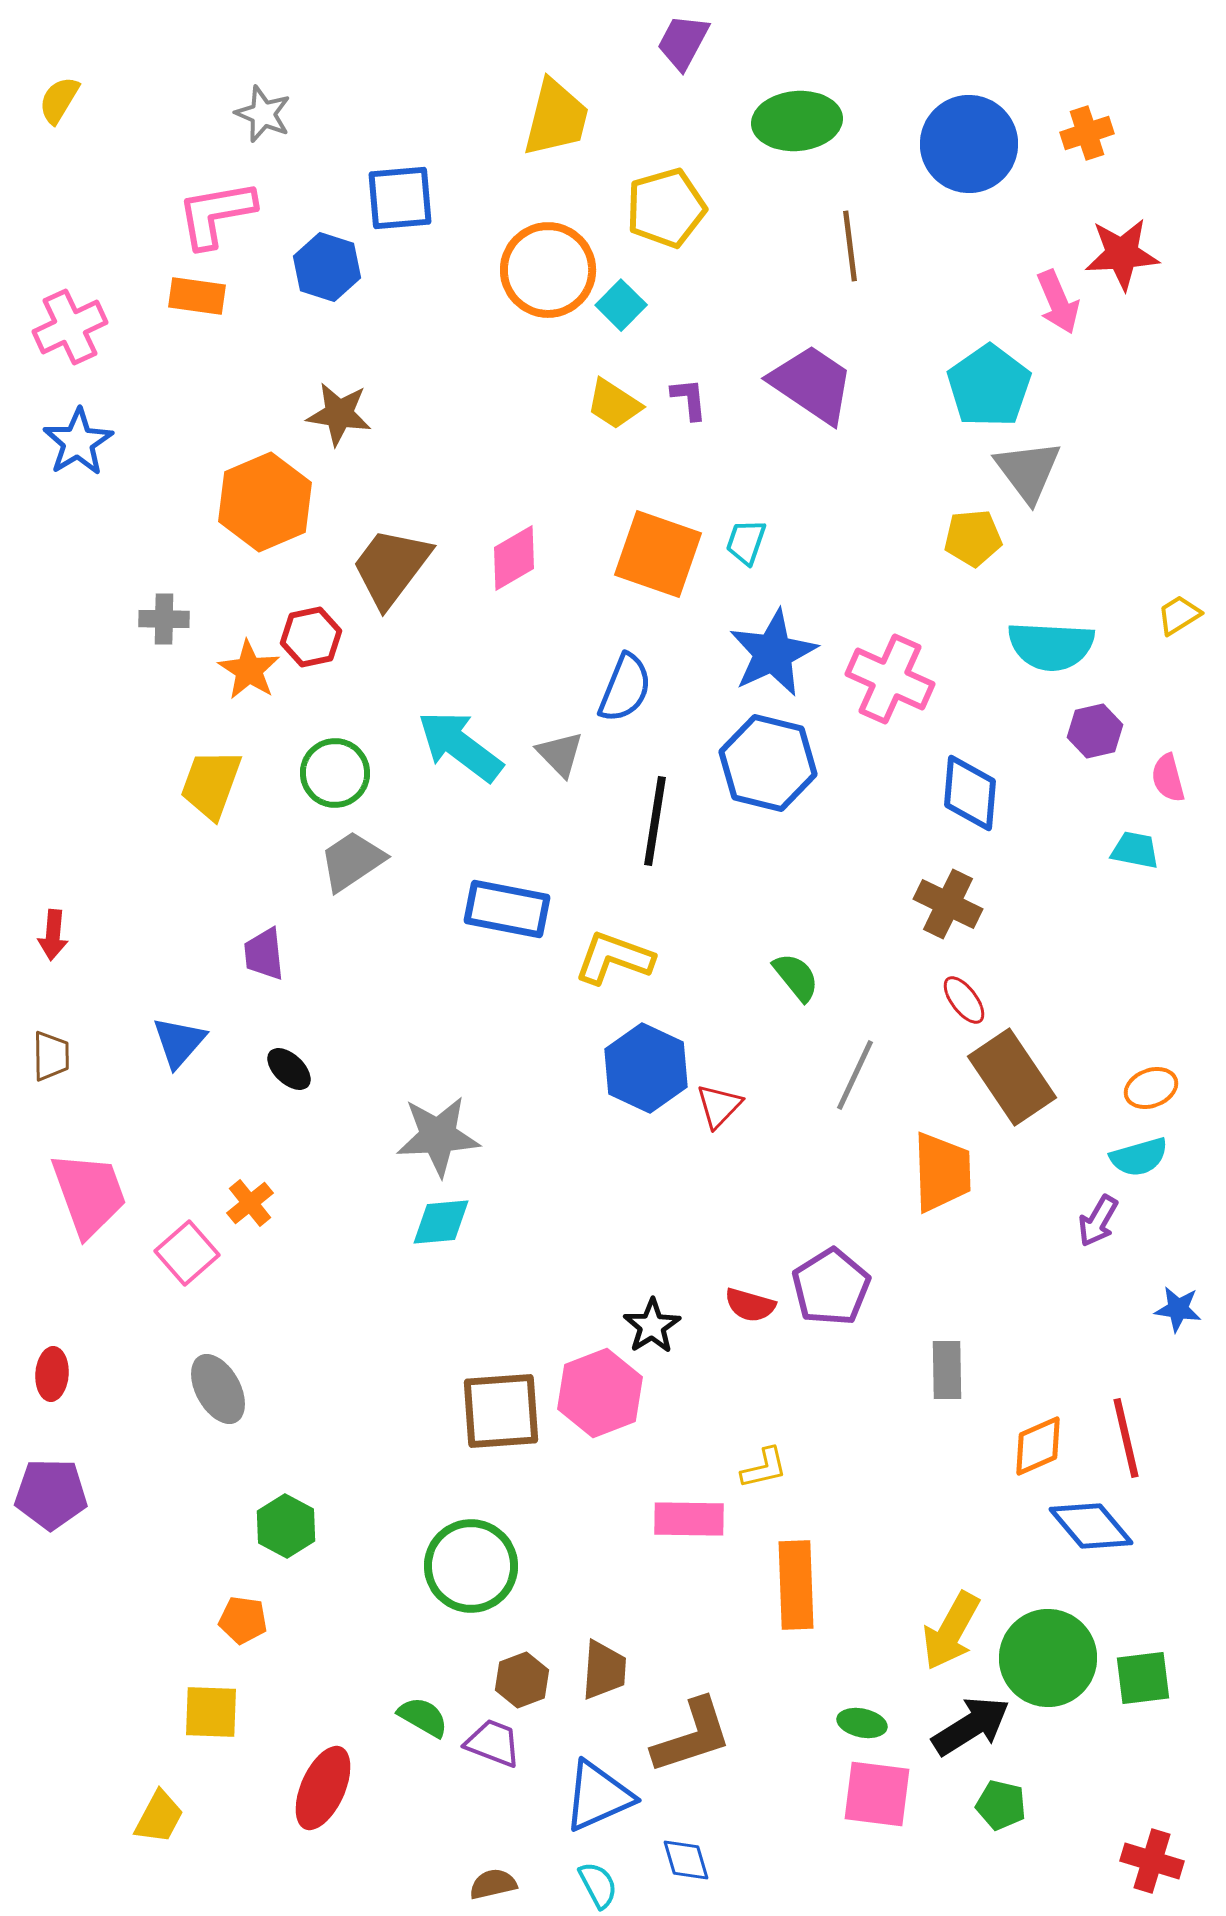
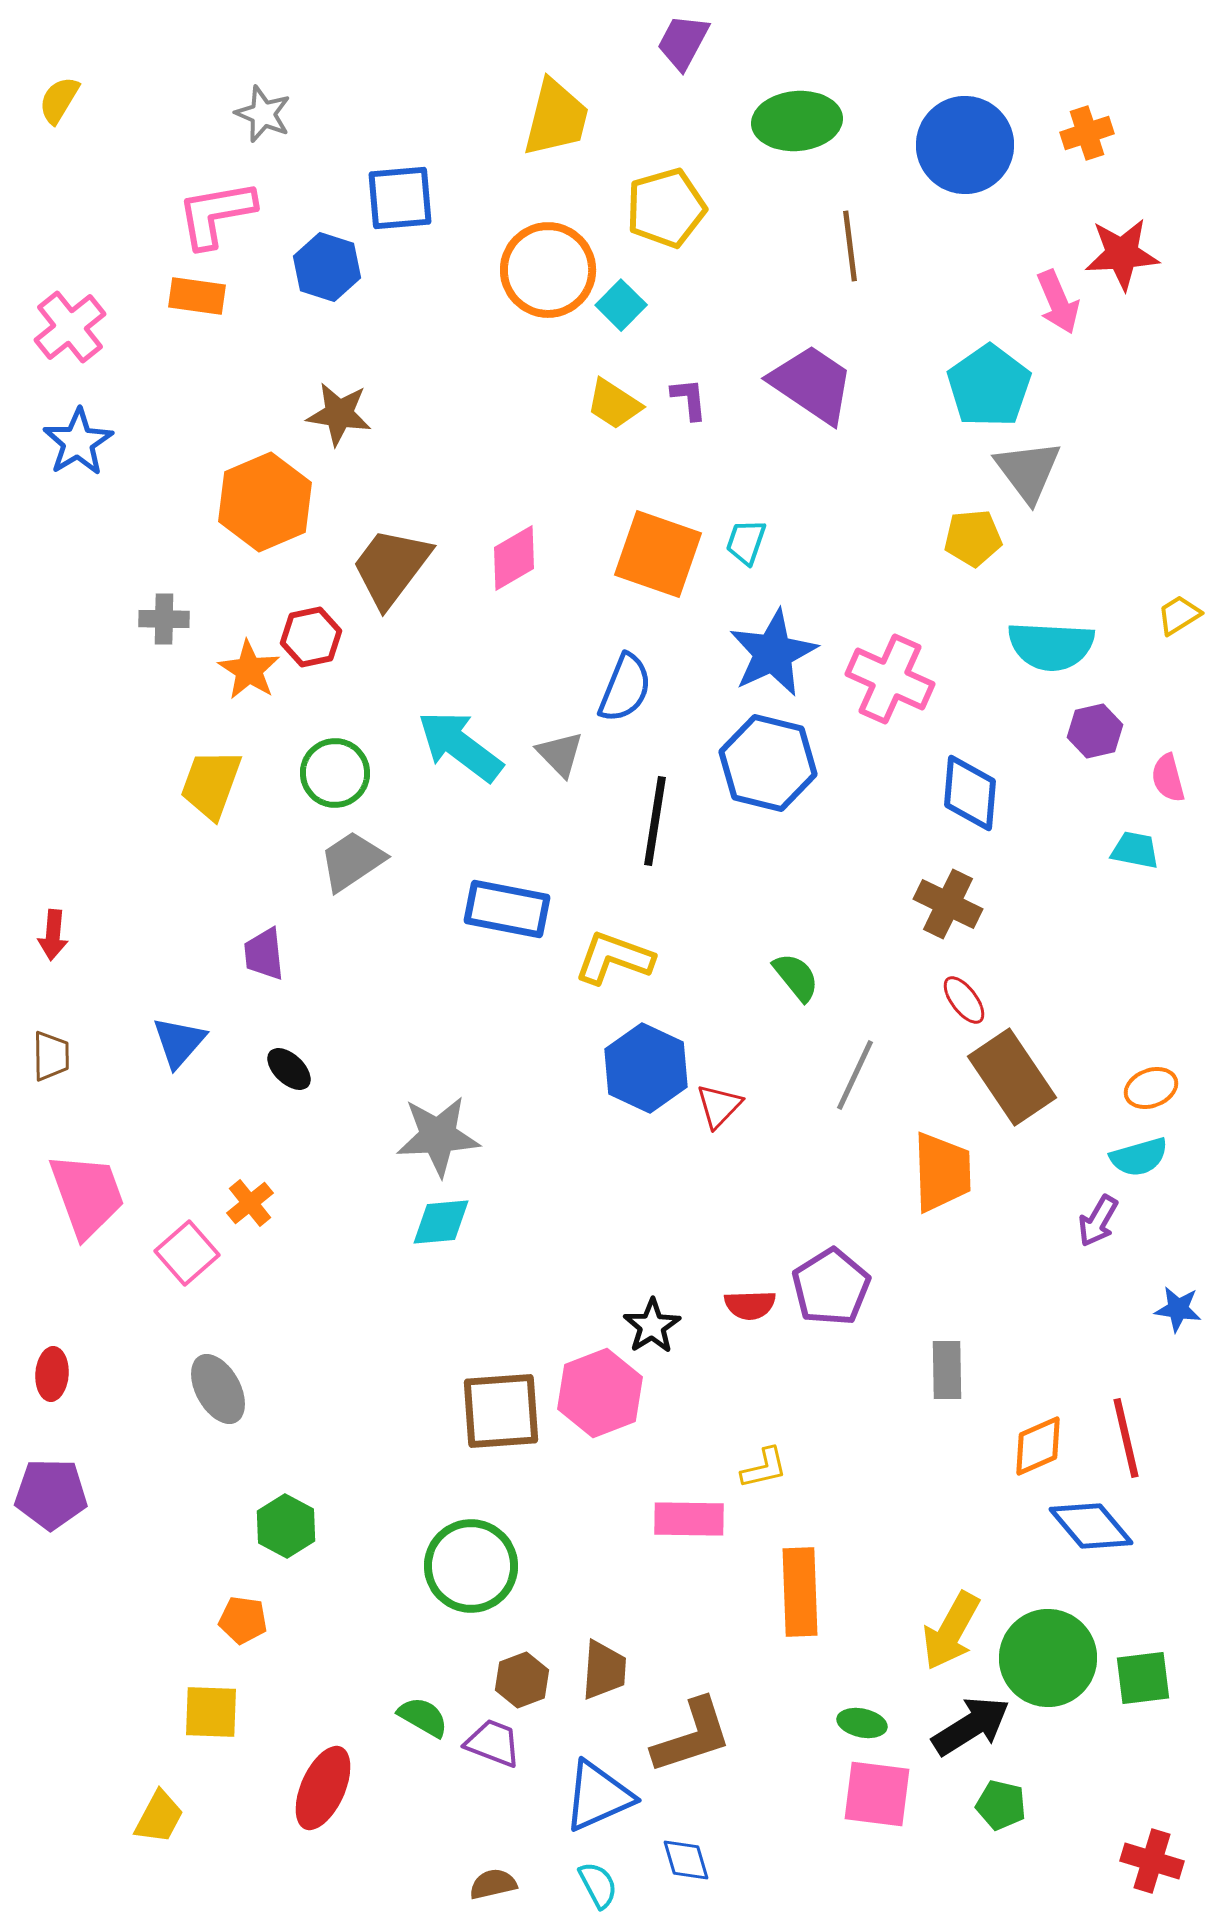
blue circle at (969, 144): moved 4 px left, 1 px down
pink cross at (70, 327): rotated 14 degrees counterclockwise
pink trapezoid at (89, 1194): moved 2 px left, 1 px down
red semicircle at (750, 1305): rotated 18 degrees counterclockwise
orange rectangle at (796, 1585): moved 4 px right, 7 px down
